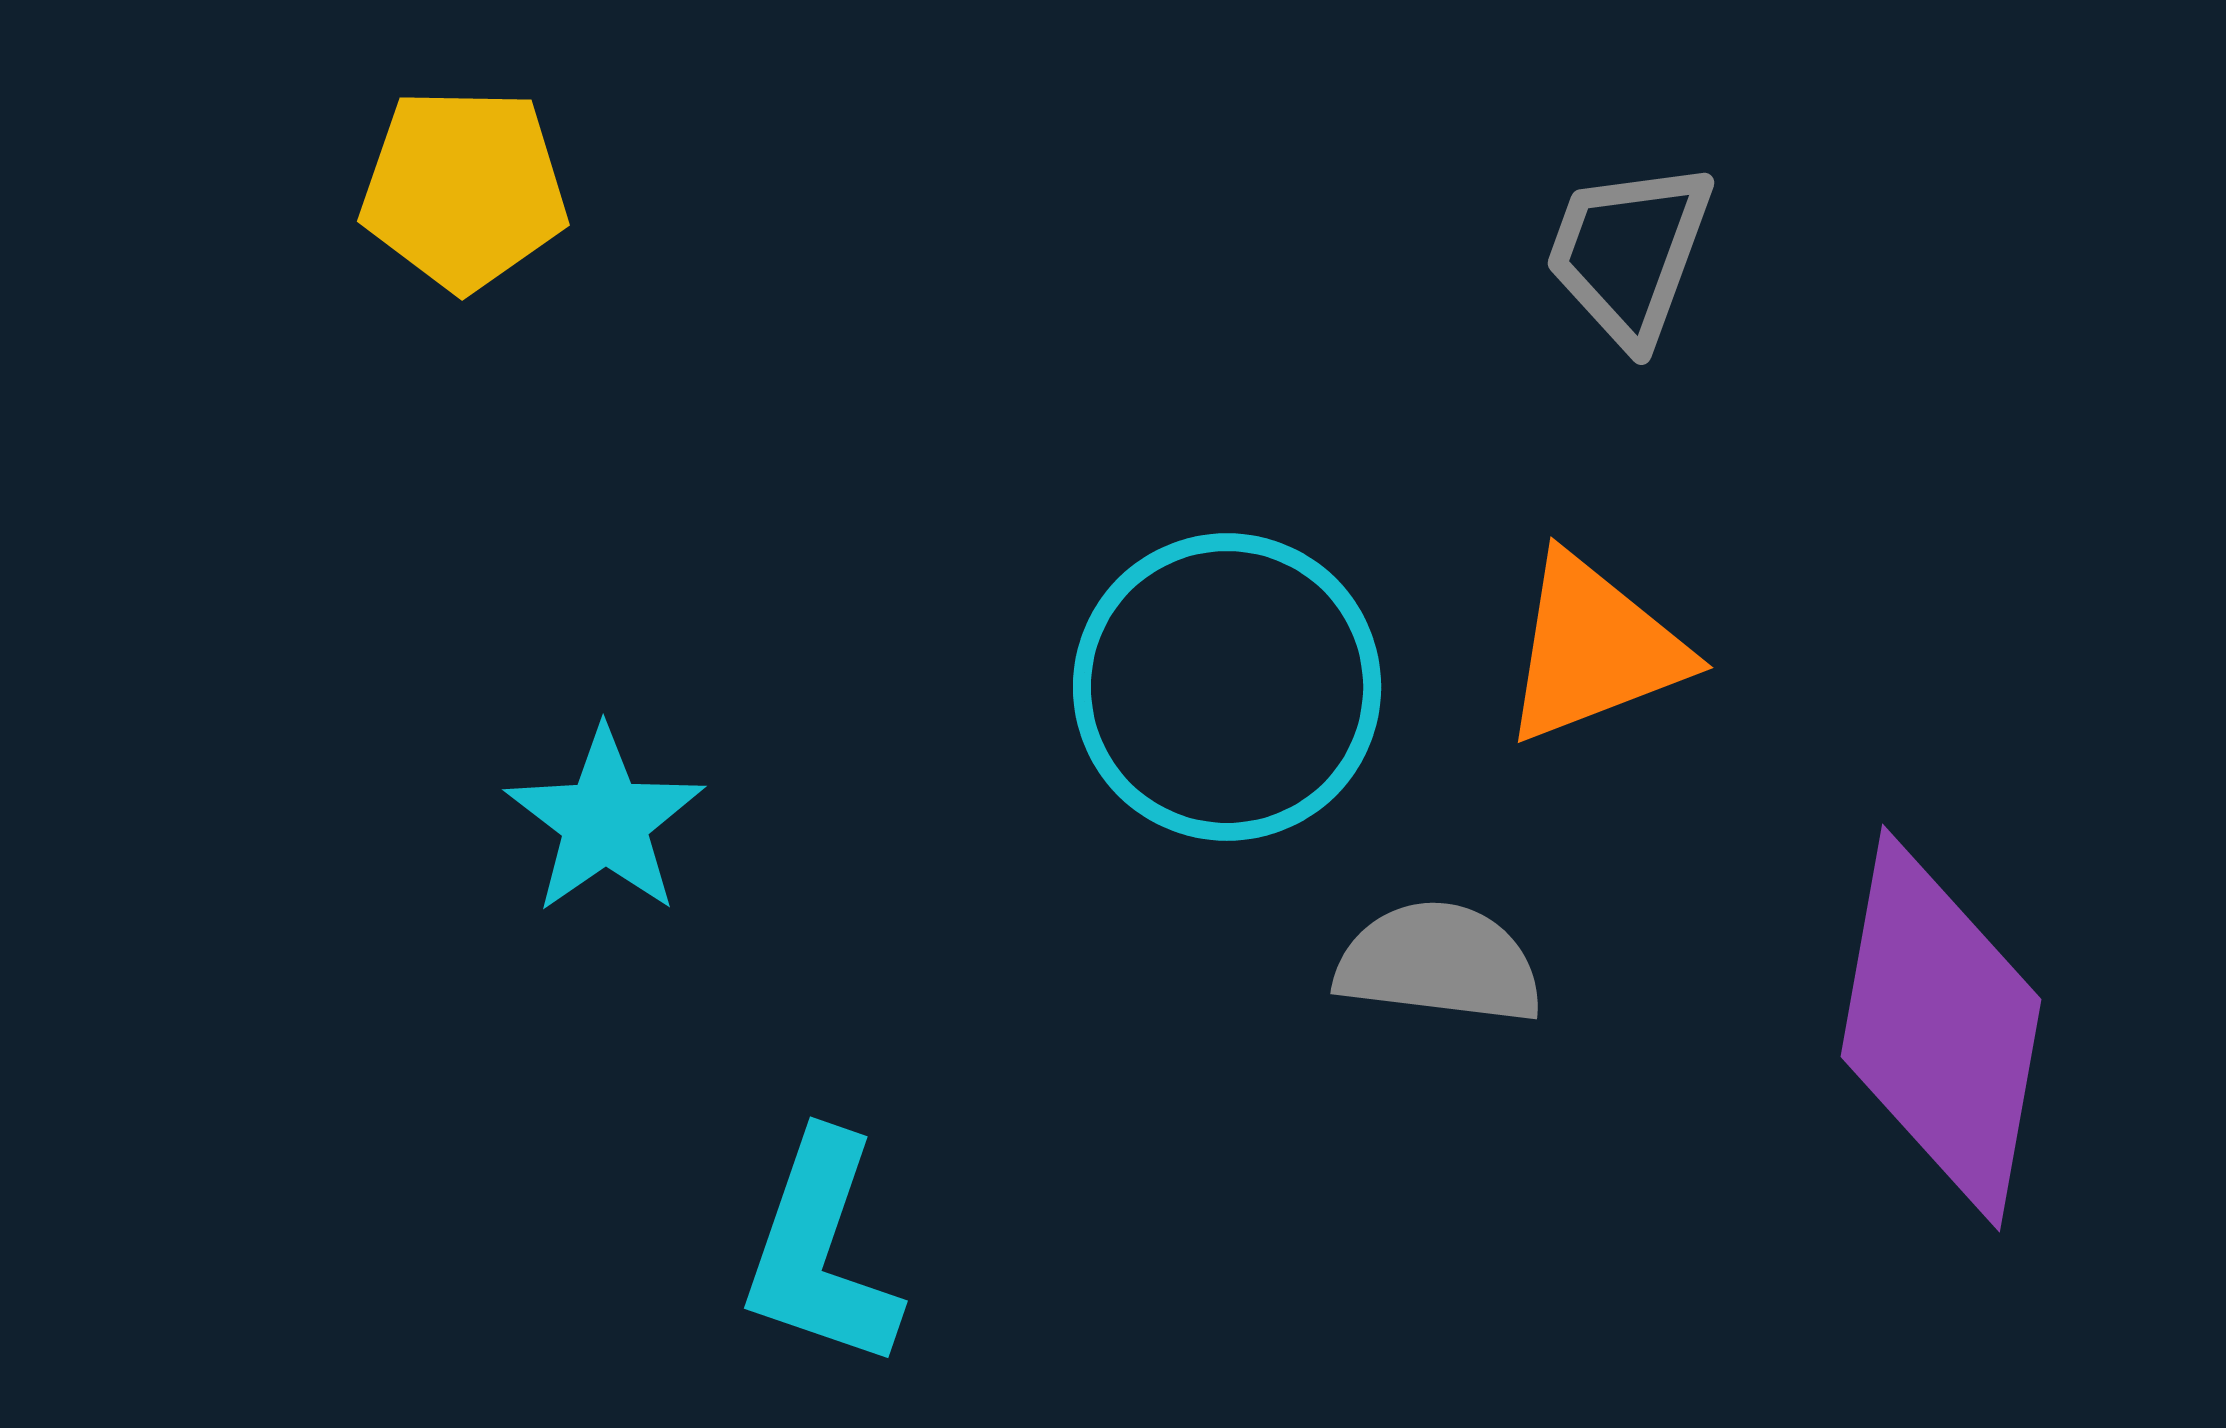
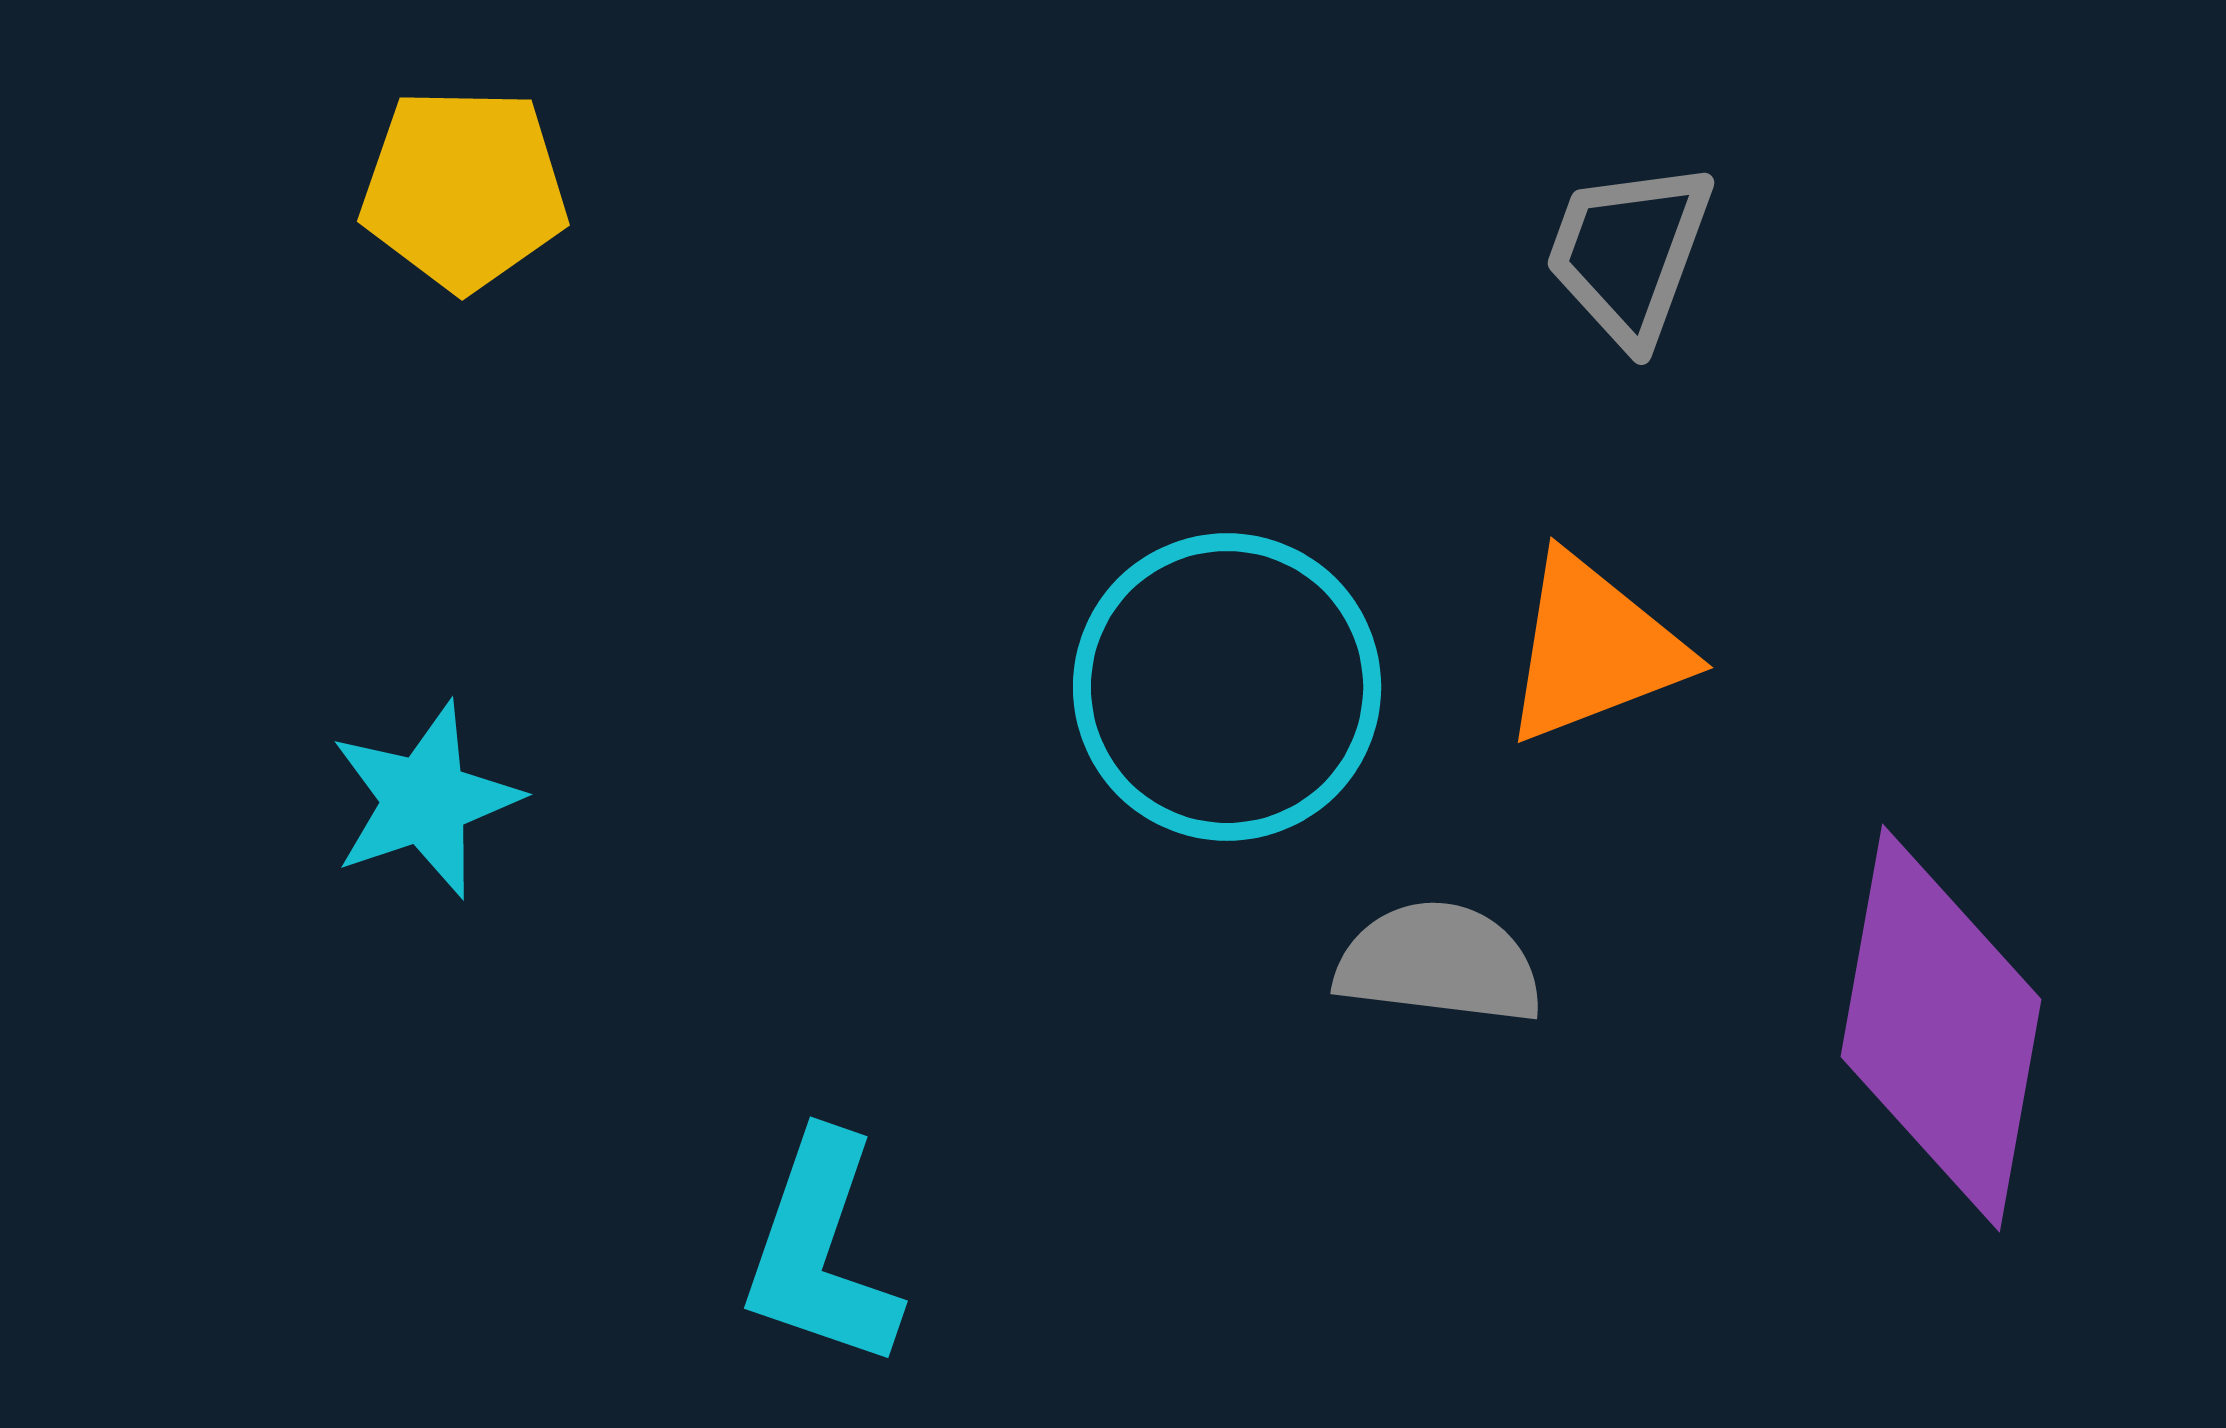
cyan star: moved 180 px left, 21 px up; rotated 16 degrees clockwise
